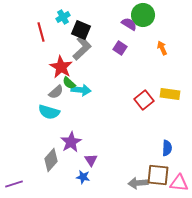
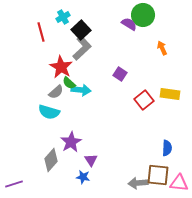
black square: rotated 24 degrees clockwise
purple square: moved 26 px down
